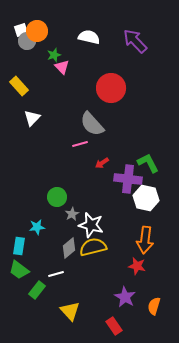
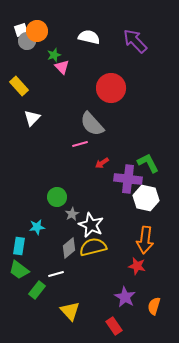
white star: rotated 10 degrees clockwise
